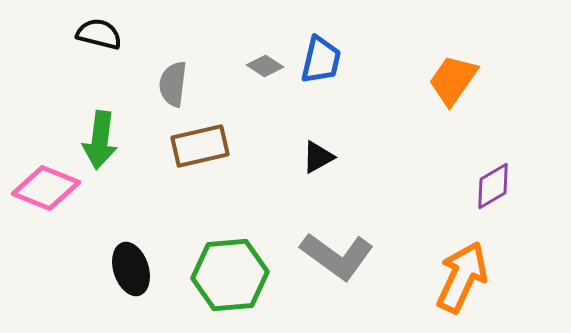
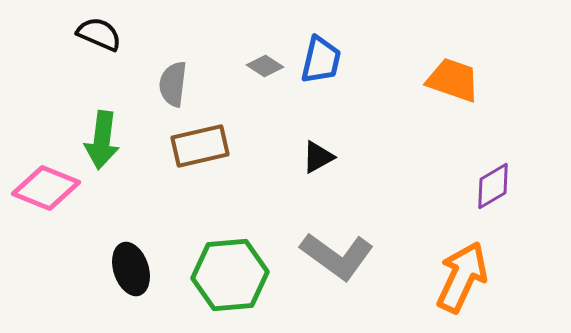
black semicircle: rotated 9 degrees clockwise
orange trapezoid: rotated 74 degrees clockwise
green arrow: moved 2 px right
